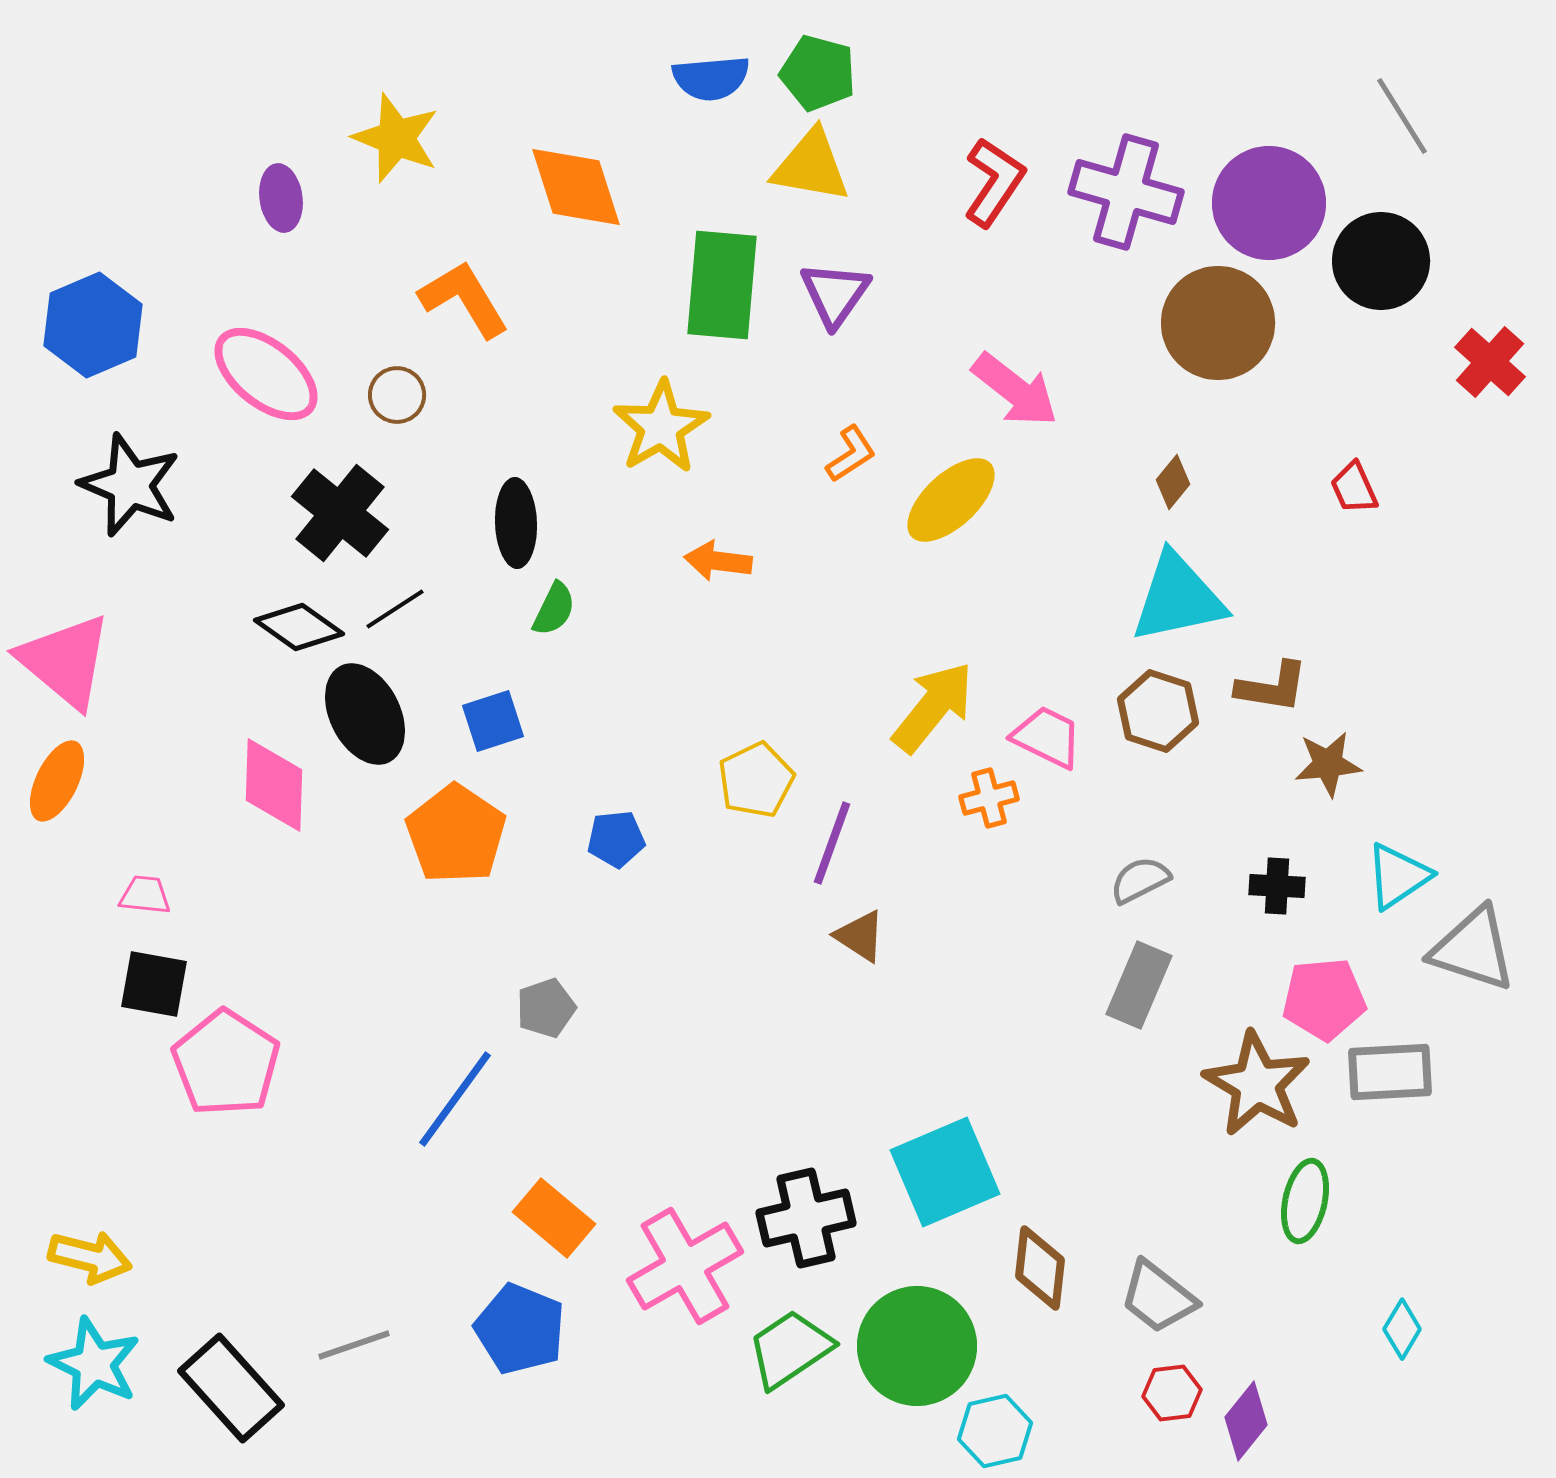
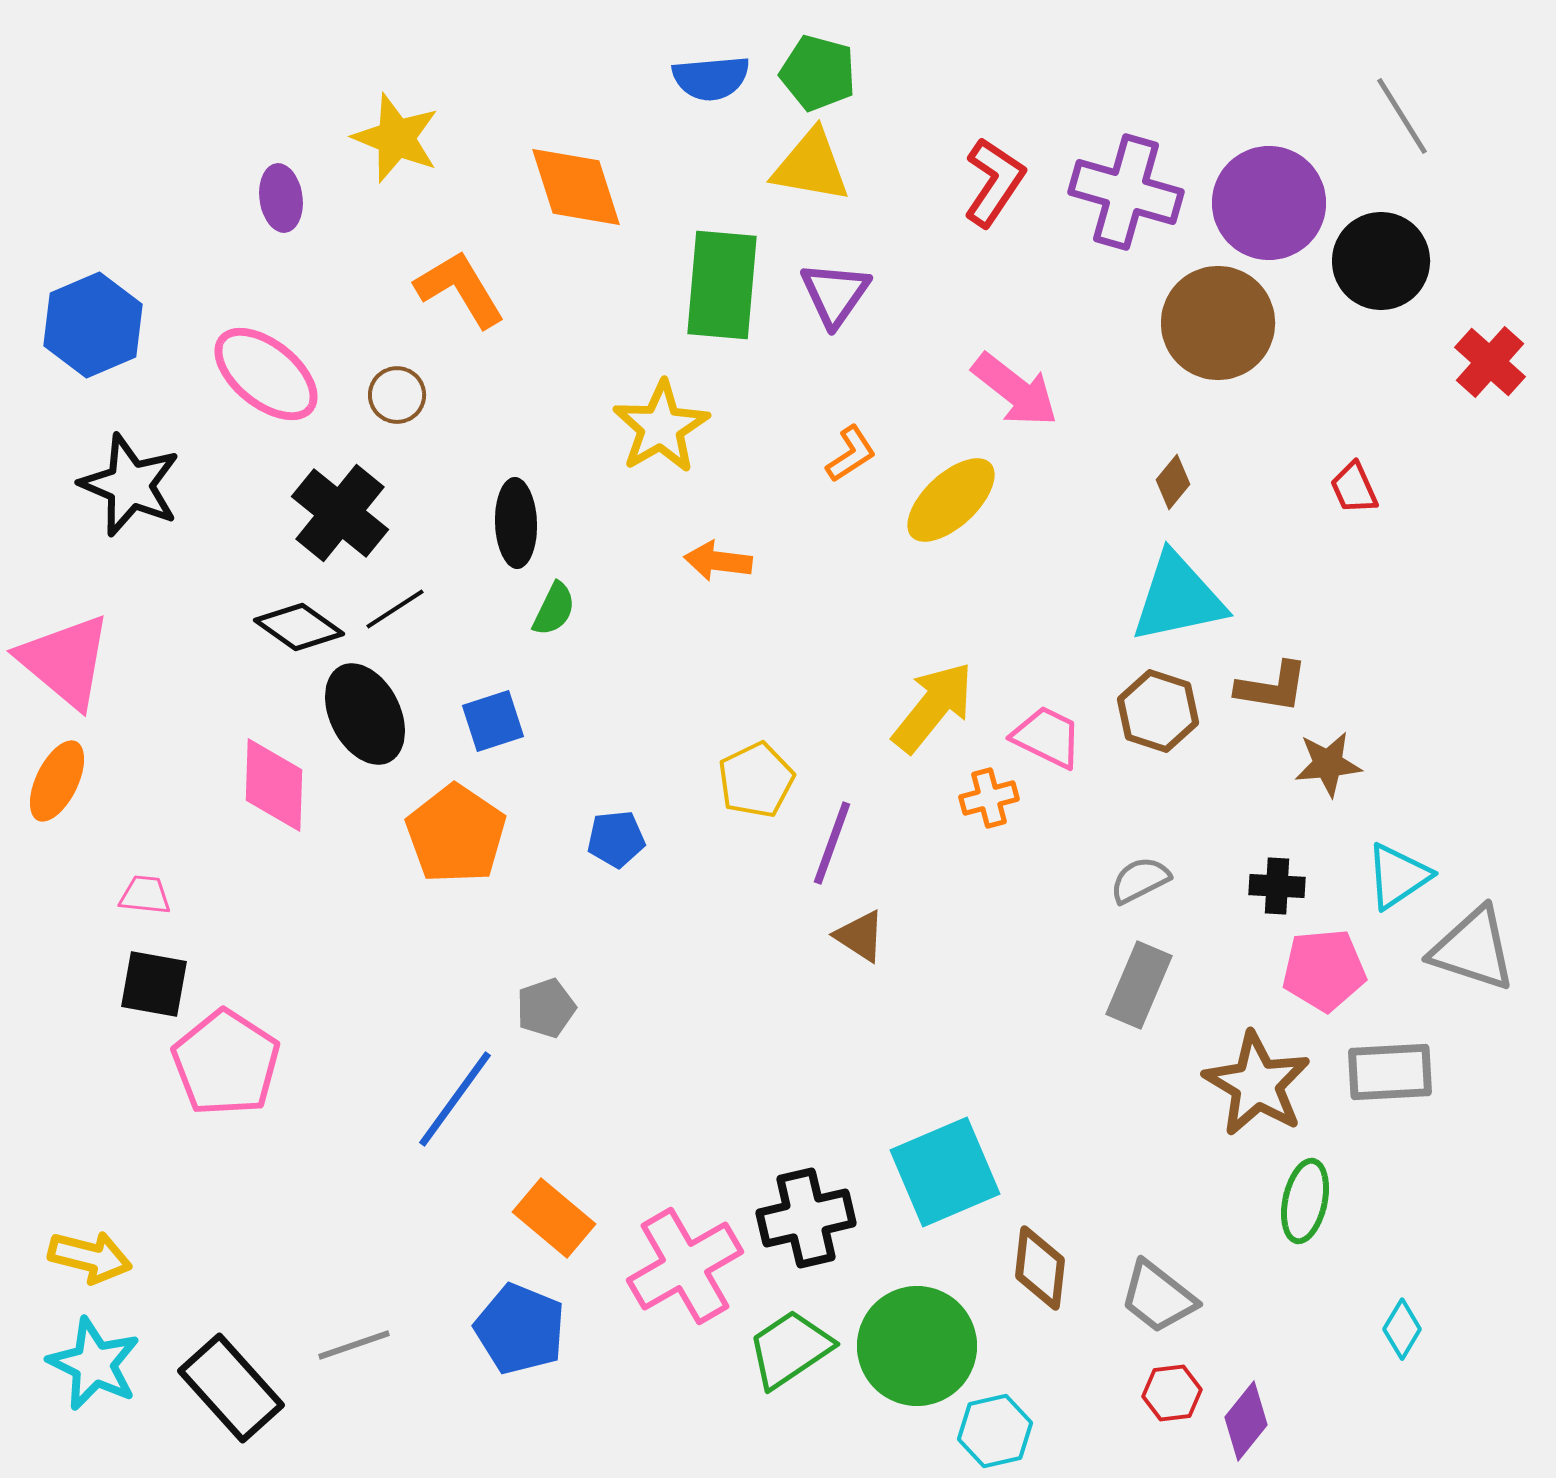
orange L-shape at (464, 299): moved 4 px left, 10 px up
pink pentagon at (1324, 999): moved 29 px up
